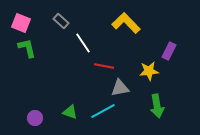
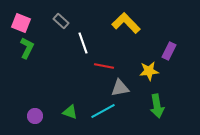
white line: rotated 15 degrees clockwise
green L-shape: rotated 40 degrees clockwise
purple circle: moved 2 px up
